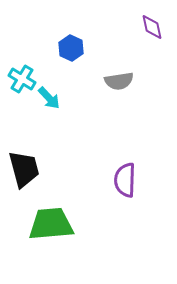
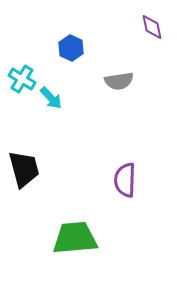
cyan arrow: moved 2 px right
green trapezoid: moved 24 px right, 14 px down
